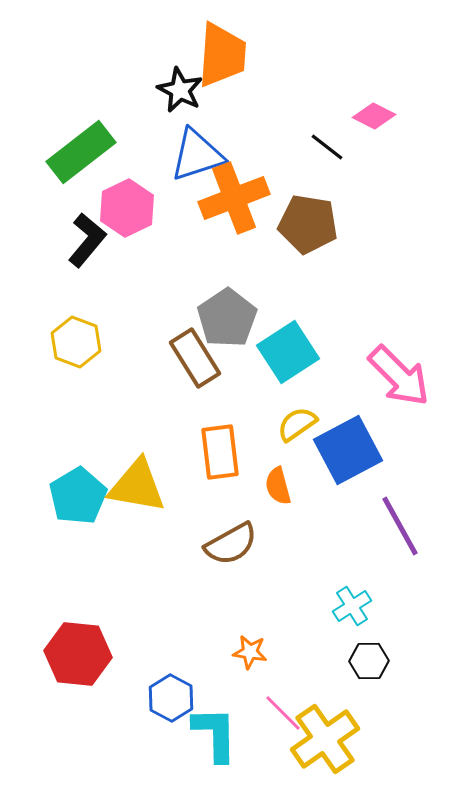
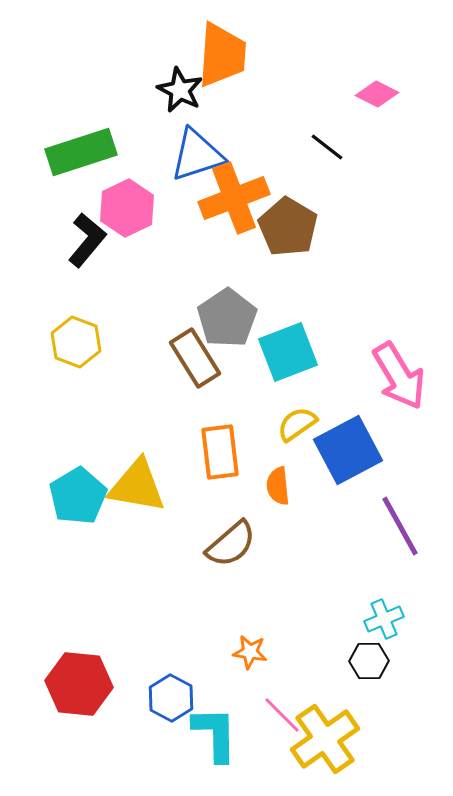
pink diamond: moved 3 px right, 22 px up
green rectangle: rotated 20 degrees clockwise
brown pentagon: moved 20 px left, 3 px down; rotated 22 degrees clockwise
cyan square: rotated 12 degrees clockwise
pink arrow: rotated 14 degrees clockwise
orange semicircle: rotated 9 degrees clockwise
brown semicircle: rotated 12 degrees counterclockwise
cyan cross: moved 32 px right, 13 px down; rotated 9 degrees clockwise
red hexagon: moved 1 px right, 30 px down
pink line: moved 1 px left, 2 px down
